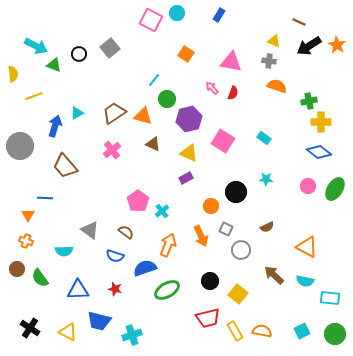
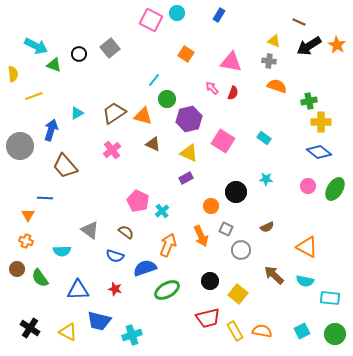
blue arrow at (55, 126): moved 4 px left, 4 px down
pink pentagon at (138, 201): rotated 10 degrees counterclockwise
cyan semicircle at (64, 251): moved 2 px left
